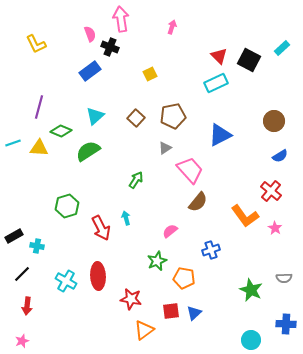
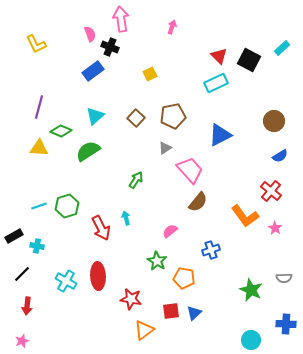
blue rectangle at (90, 71): moved 3 px right
cyan line at (13, 143): moved 26 px right, 63 px down
green star at (157, 261): rotated 18 degrees counterclockwise
